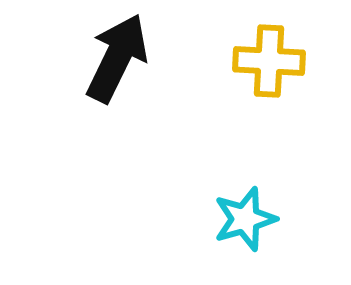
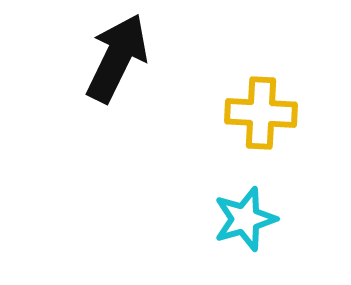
yellow cross: moved 8 px left, 52 px down
